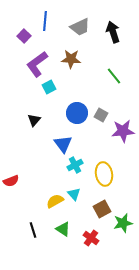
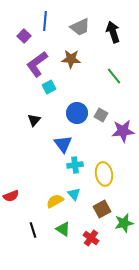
cyan cross: rotated 21 degrees clockwise
red semicircle: moved 15 px down
green star: moved 1 px right
